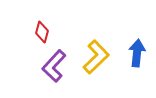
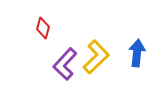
red diamond: moved 1 px right, 4 px up
purple L-shape: moved 11 px right, 2 px up
